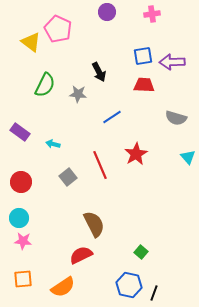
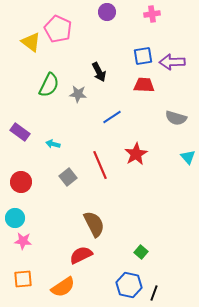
green semicircle: moved 4 px right
cyan circle: moved 4 px left
